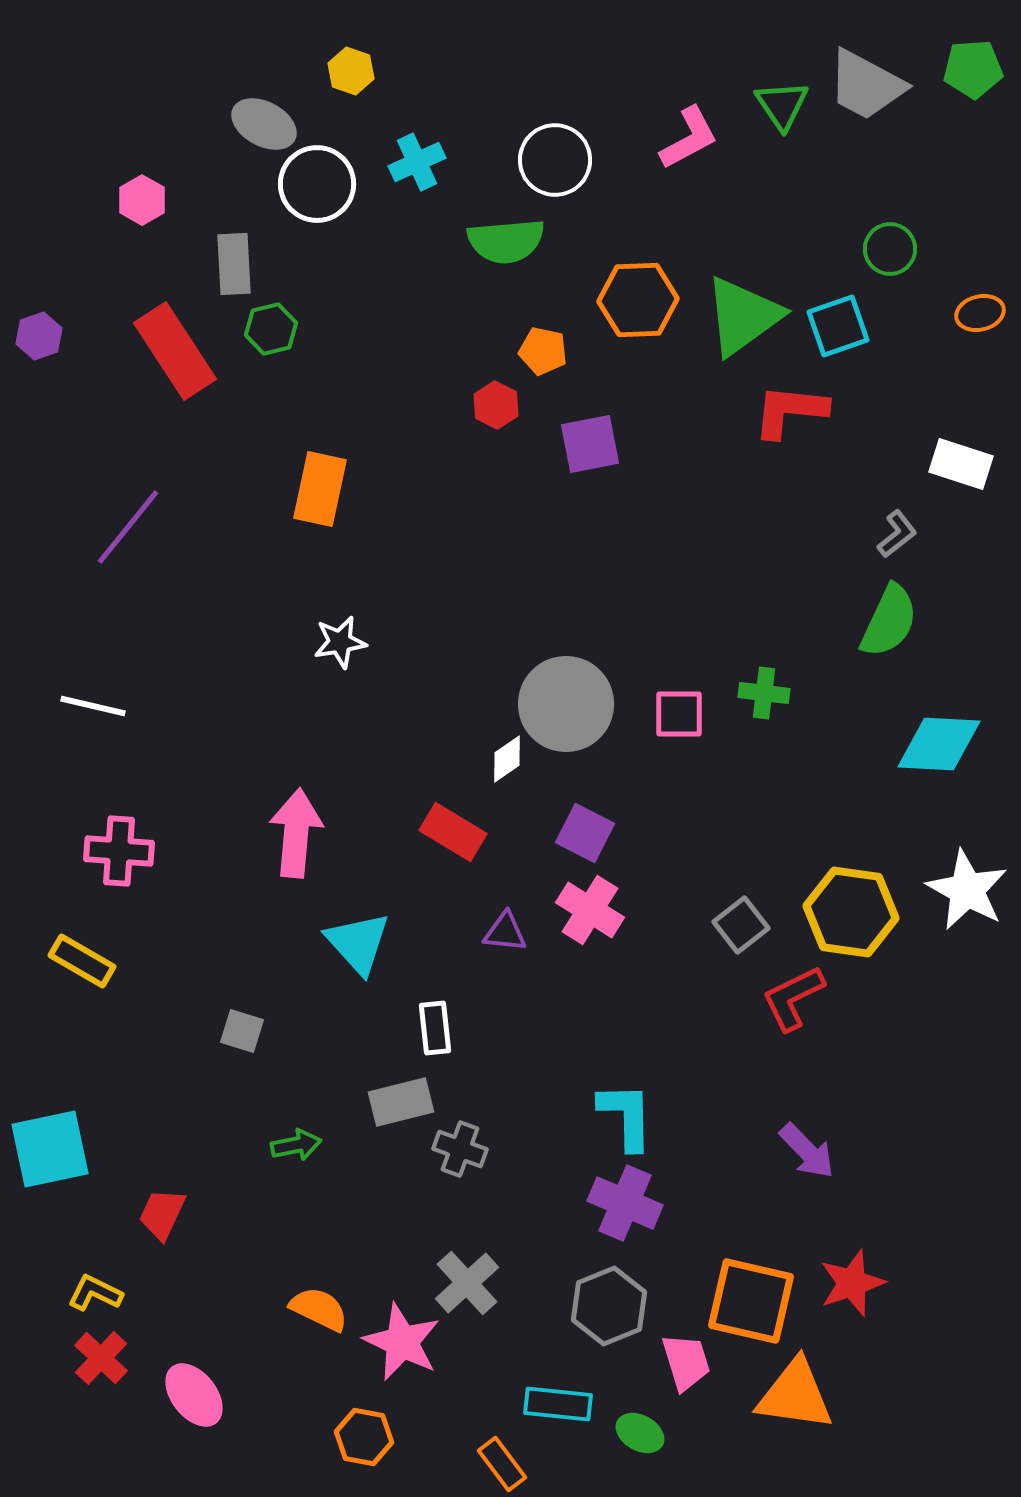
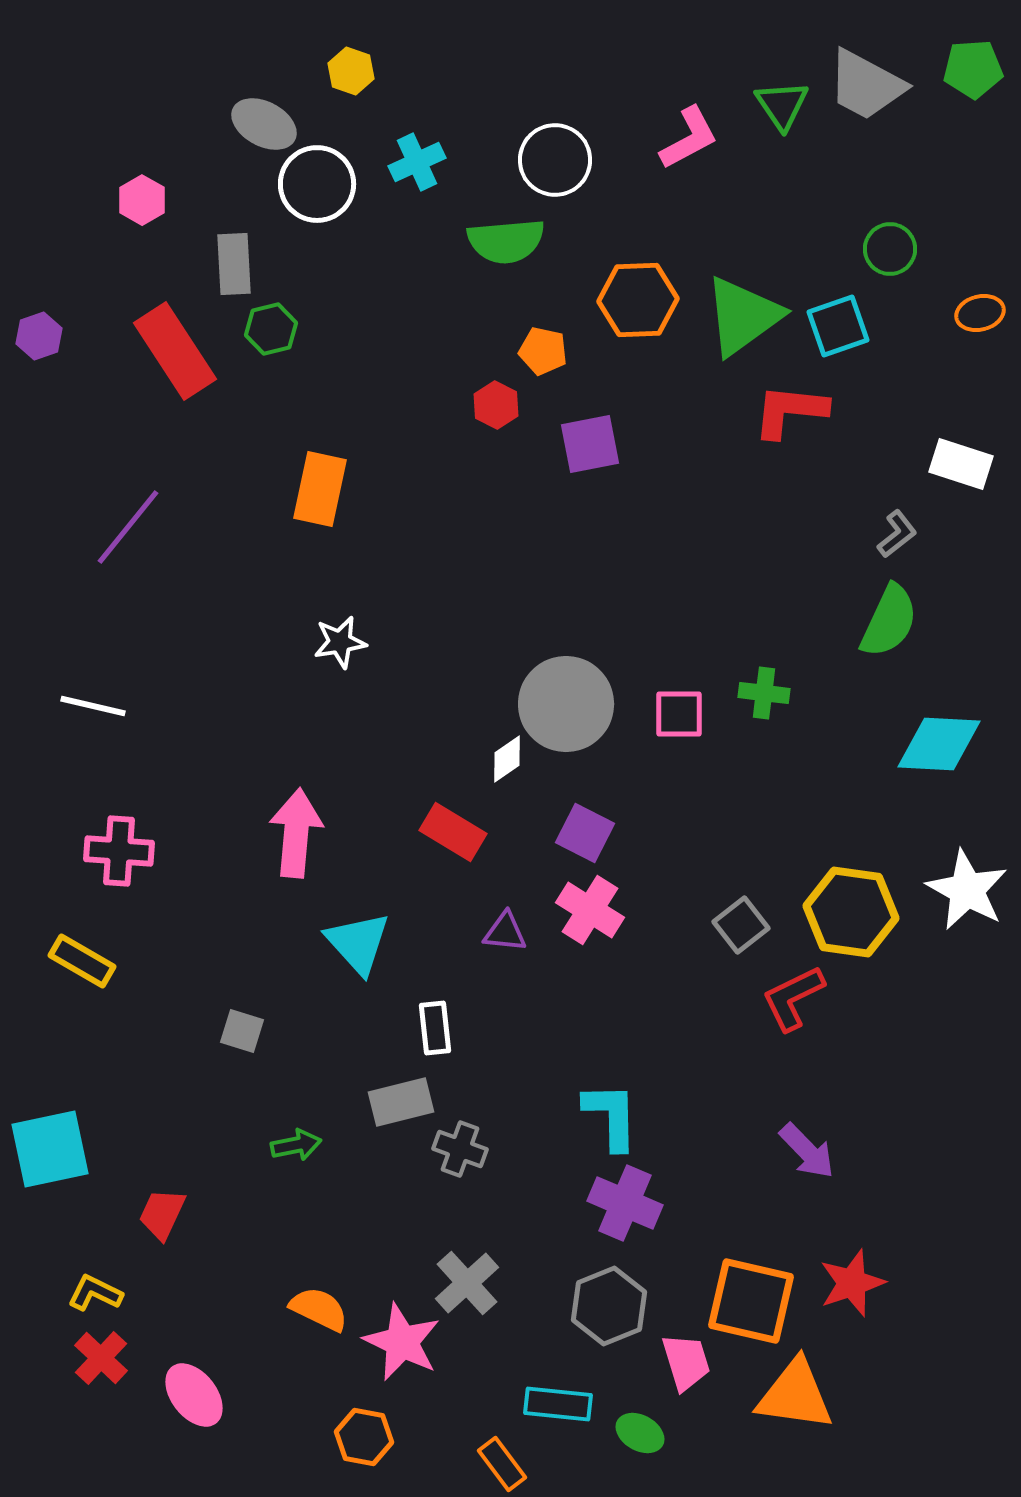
cyan L-shape at (626, 1116): moved 15 px left
